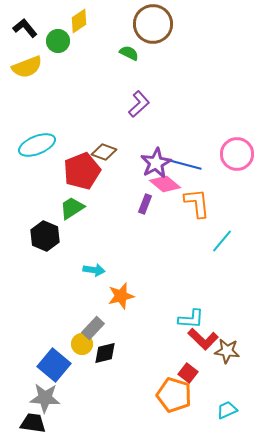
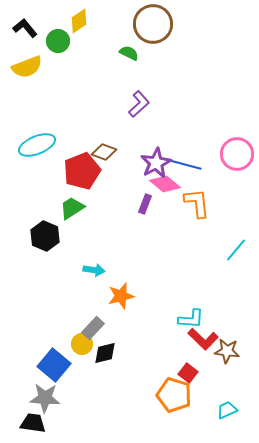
cyan line: moved 14 px right, 9 px down
